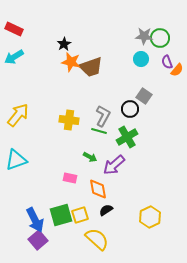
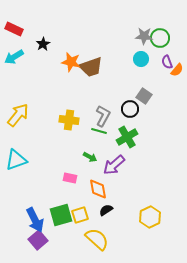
black star: moved 21 px left
